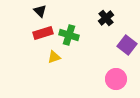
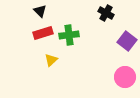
black cross: moved 5 px up; rotated 21 degrees counterclockwise
green cross: rotated 24 degrees counterclockwise
purple square: moved 4 px up
yellow triangle: moved 3 px left, 3 px down; rotated 24 degrees counterclockwise
pink circle: moved 9 px right, 2 px up
